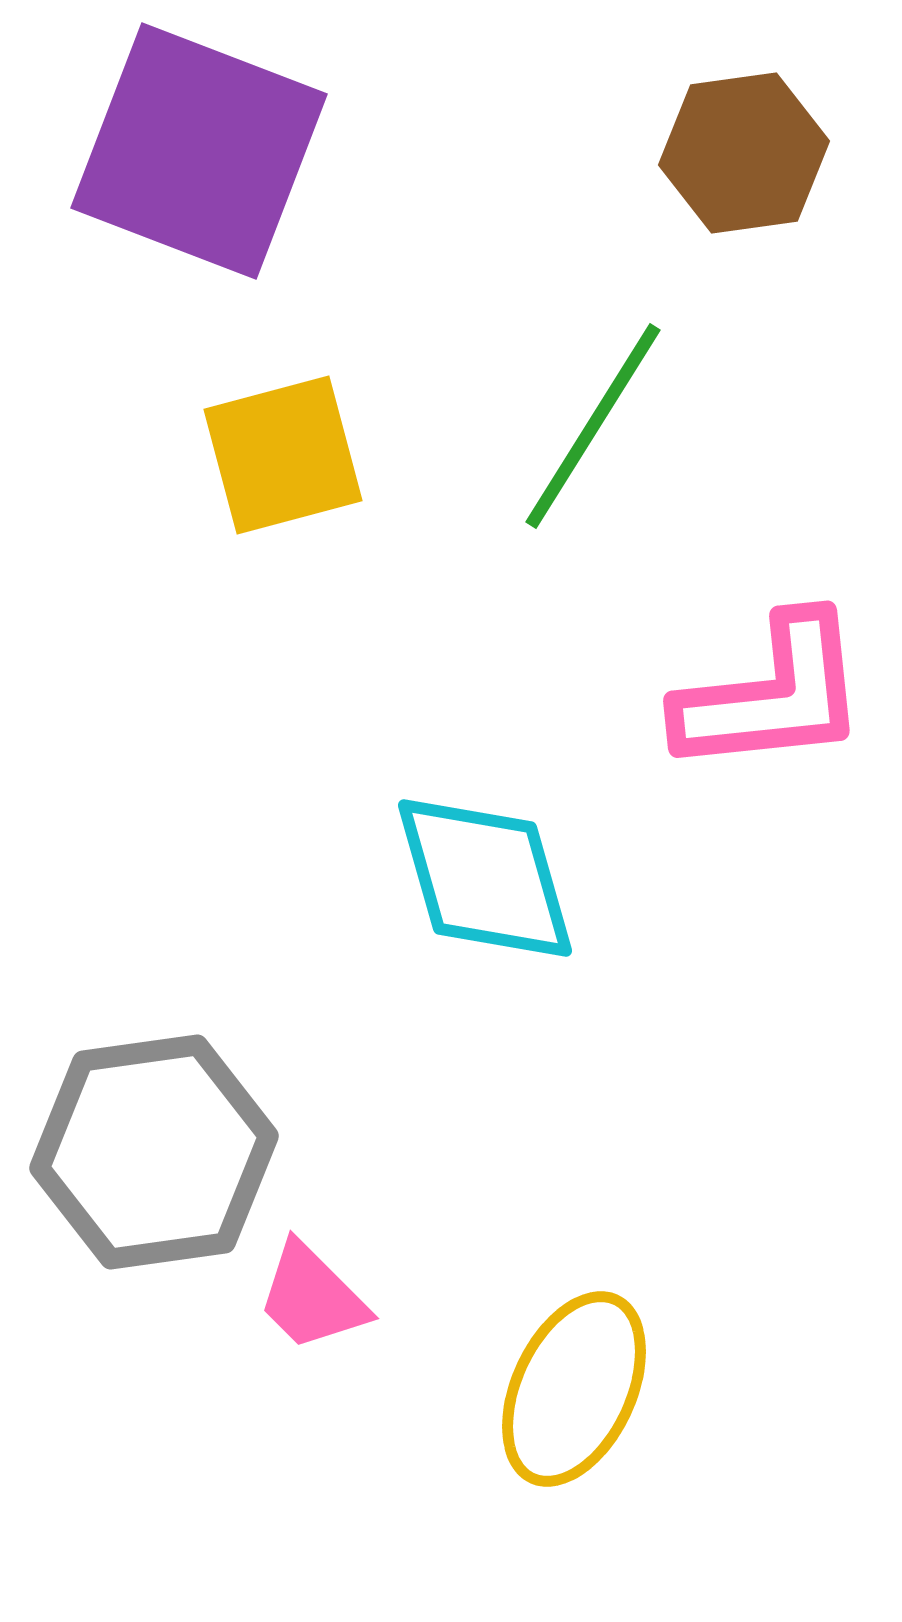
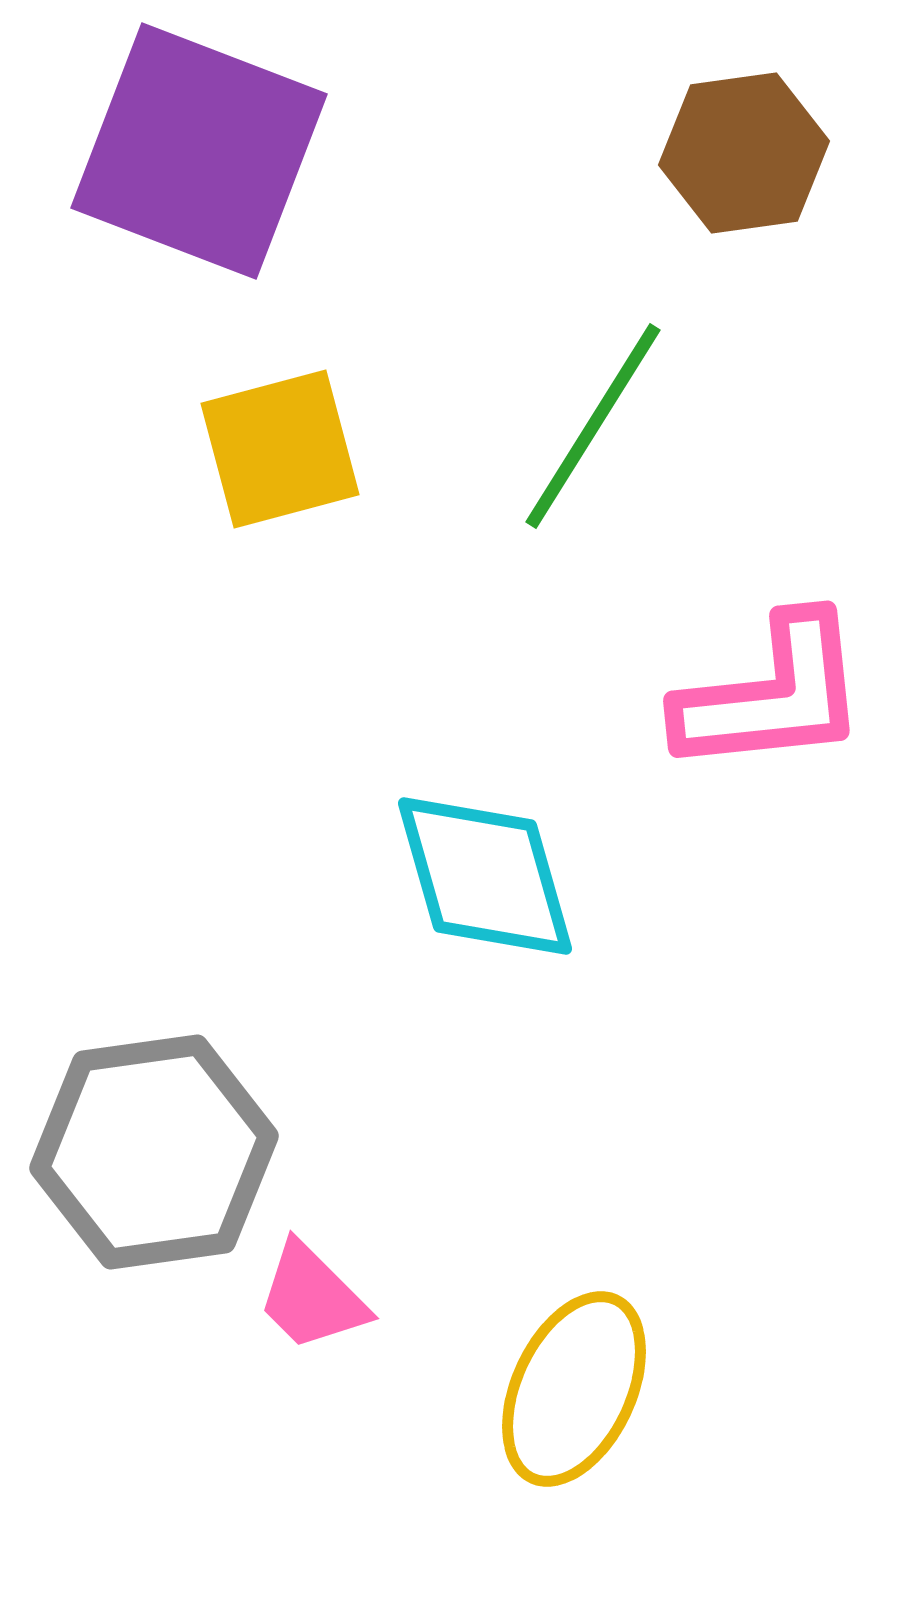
yellow square: moved 3 px left, 6 px up
cyan diamond: moved 2 px up
